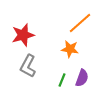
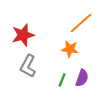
orange line: moved 1 px right
